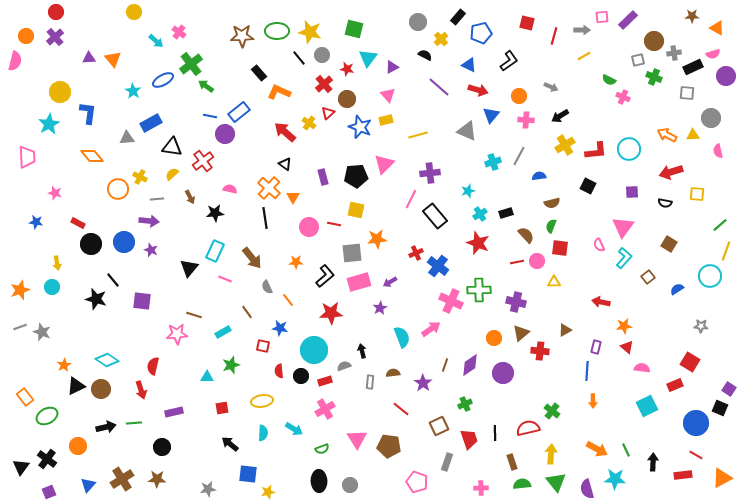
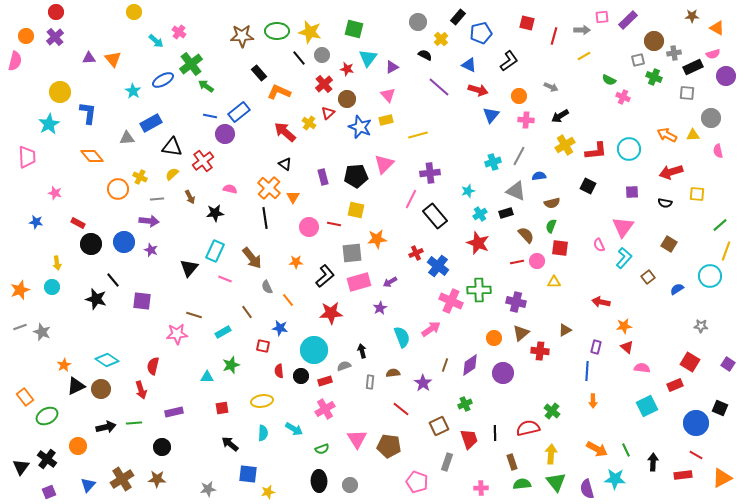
gray triangle at (467, 131): moved 49 px right, 60 px down
purple square at (729, 389): moved 1 px left, 25 px up
